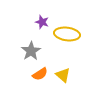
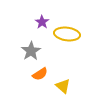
purple star: rotated 16 degrees clockwise
yellow triangle: moved 11 px down
